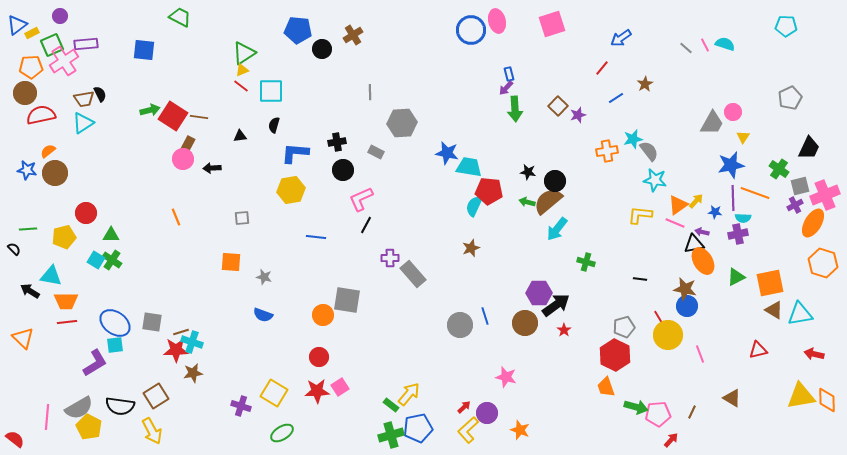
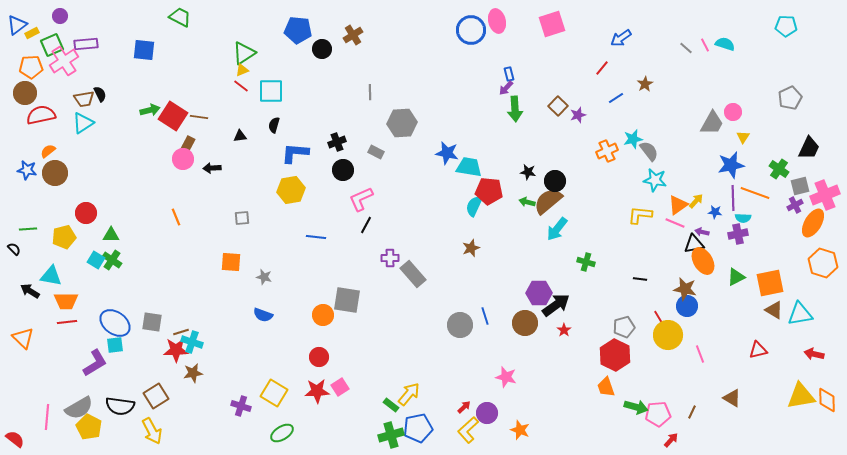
black cross at (337, 142): rotated 12 degrees counterclockwise
orange cross at (607, 151): rotated 15 degrees counterclockwise
